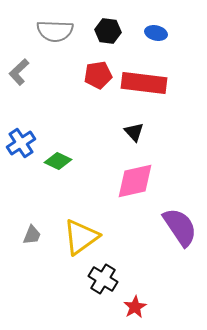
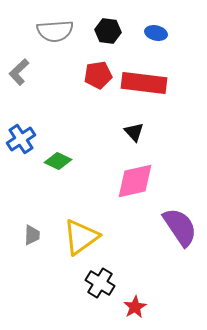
gray semicircle: rotated 6 degrees counterclockwise
blue cross: moved 4 px up
gray trapezoid: rotated 20 degrees counterclockwise
black cross: moved 3 px left, 4 px down
